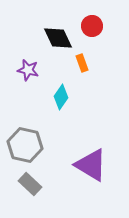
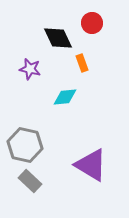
red circle: moved 3 px up
purple star: moved 2 px right, 1 px up
cyan diamond: moved 4 px right; rotated 50 degrees clockwise
gray rectangle: moved 3 px up
